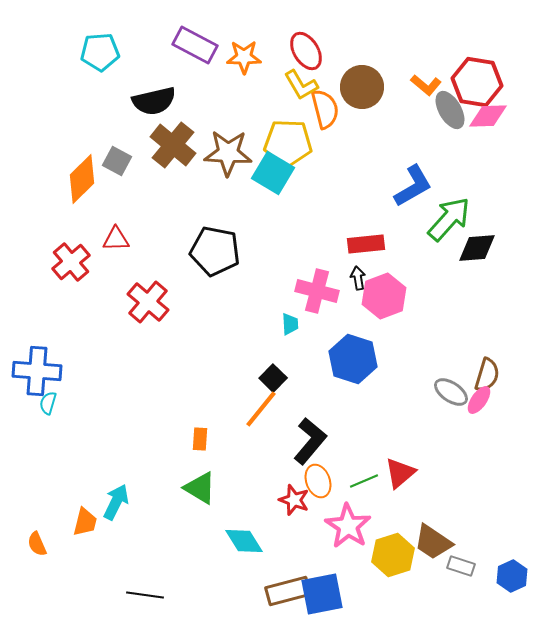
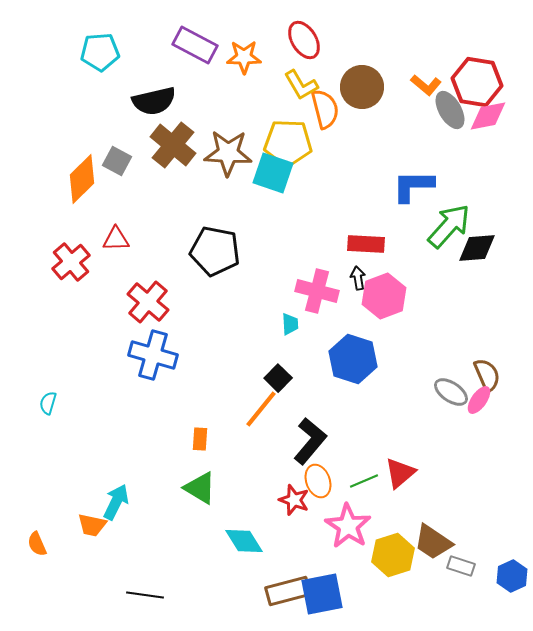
red ellipse at (306, 51): moved 2 px left, 11 px up
pink diamond at (488, 116): rotated 9 degrees counterclockwise
cyan square at (273, 173): rotated 12 degrees counterclockwise
blue L-shape at (413, 186): rotated 150 degrees counterclockwise
green arrow at (449, 219): moved 7 px down
red rectangle at (366, 244): rotated 9 degrees clockwise
blue cross at (37, 371): moved 116 px right, 16 px up; rotated 12 degrees clockwise
brown semicircle at (487, 375): rotated 40 degrees counterclockwise
black square at (273, 378): moved 5 px right
orange trapezoid at (85, 522): moved 7 px right, 3 px down; rotated 88 degrees clockwise
